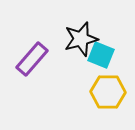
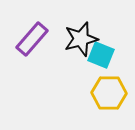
purple rectangle: moved 20 px up
yellow hexagon: moved 1 px right, 1 px down
